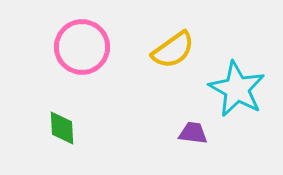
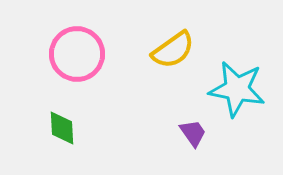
pink circle: moved 5 px left, 7 px down
cyan star: rotated 18 degrees counterclockwise
purple trapezoid: rotated 48 degrees clockwise
